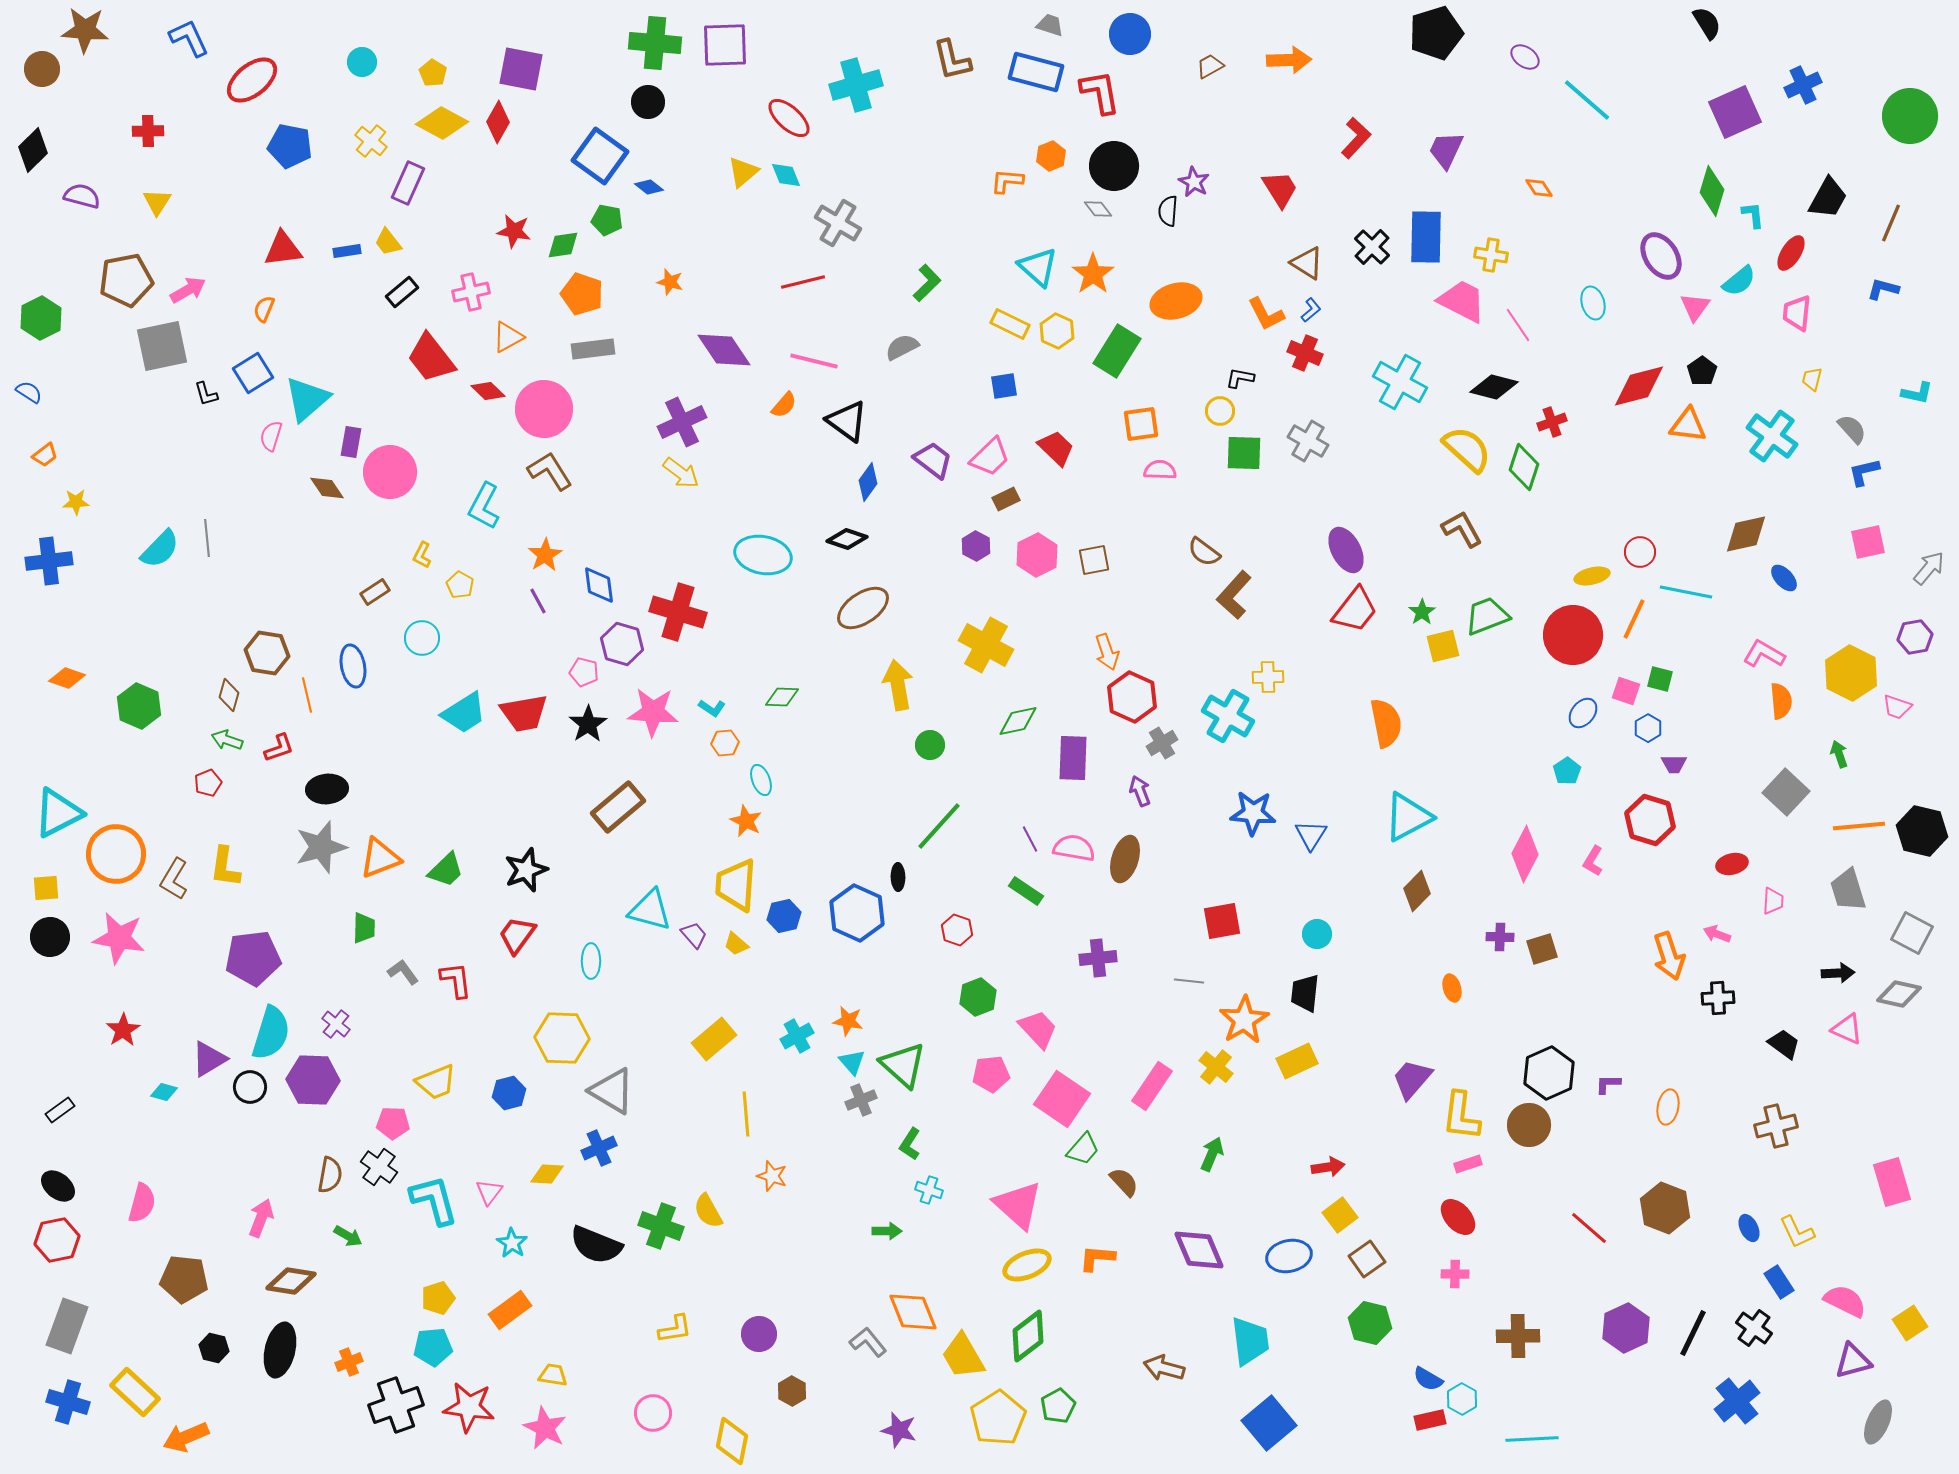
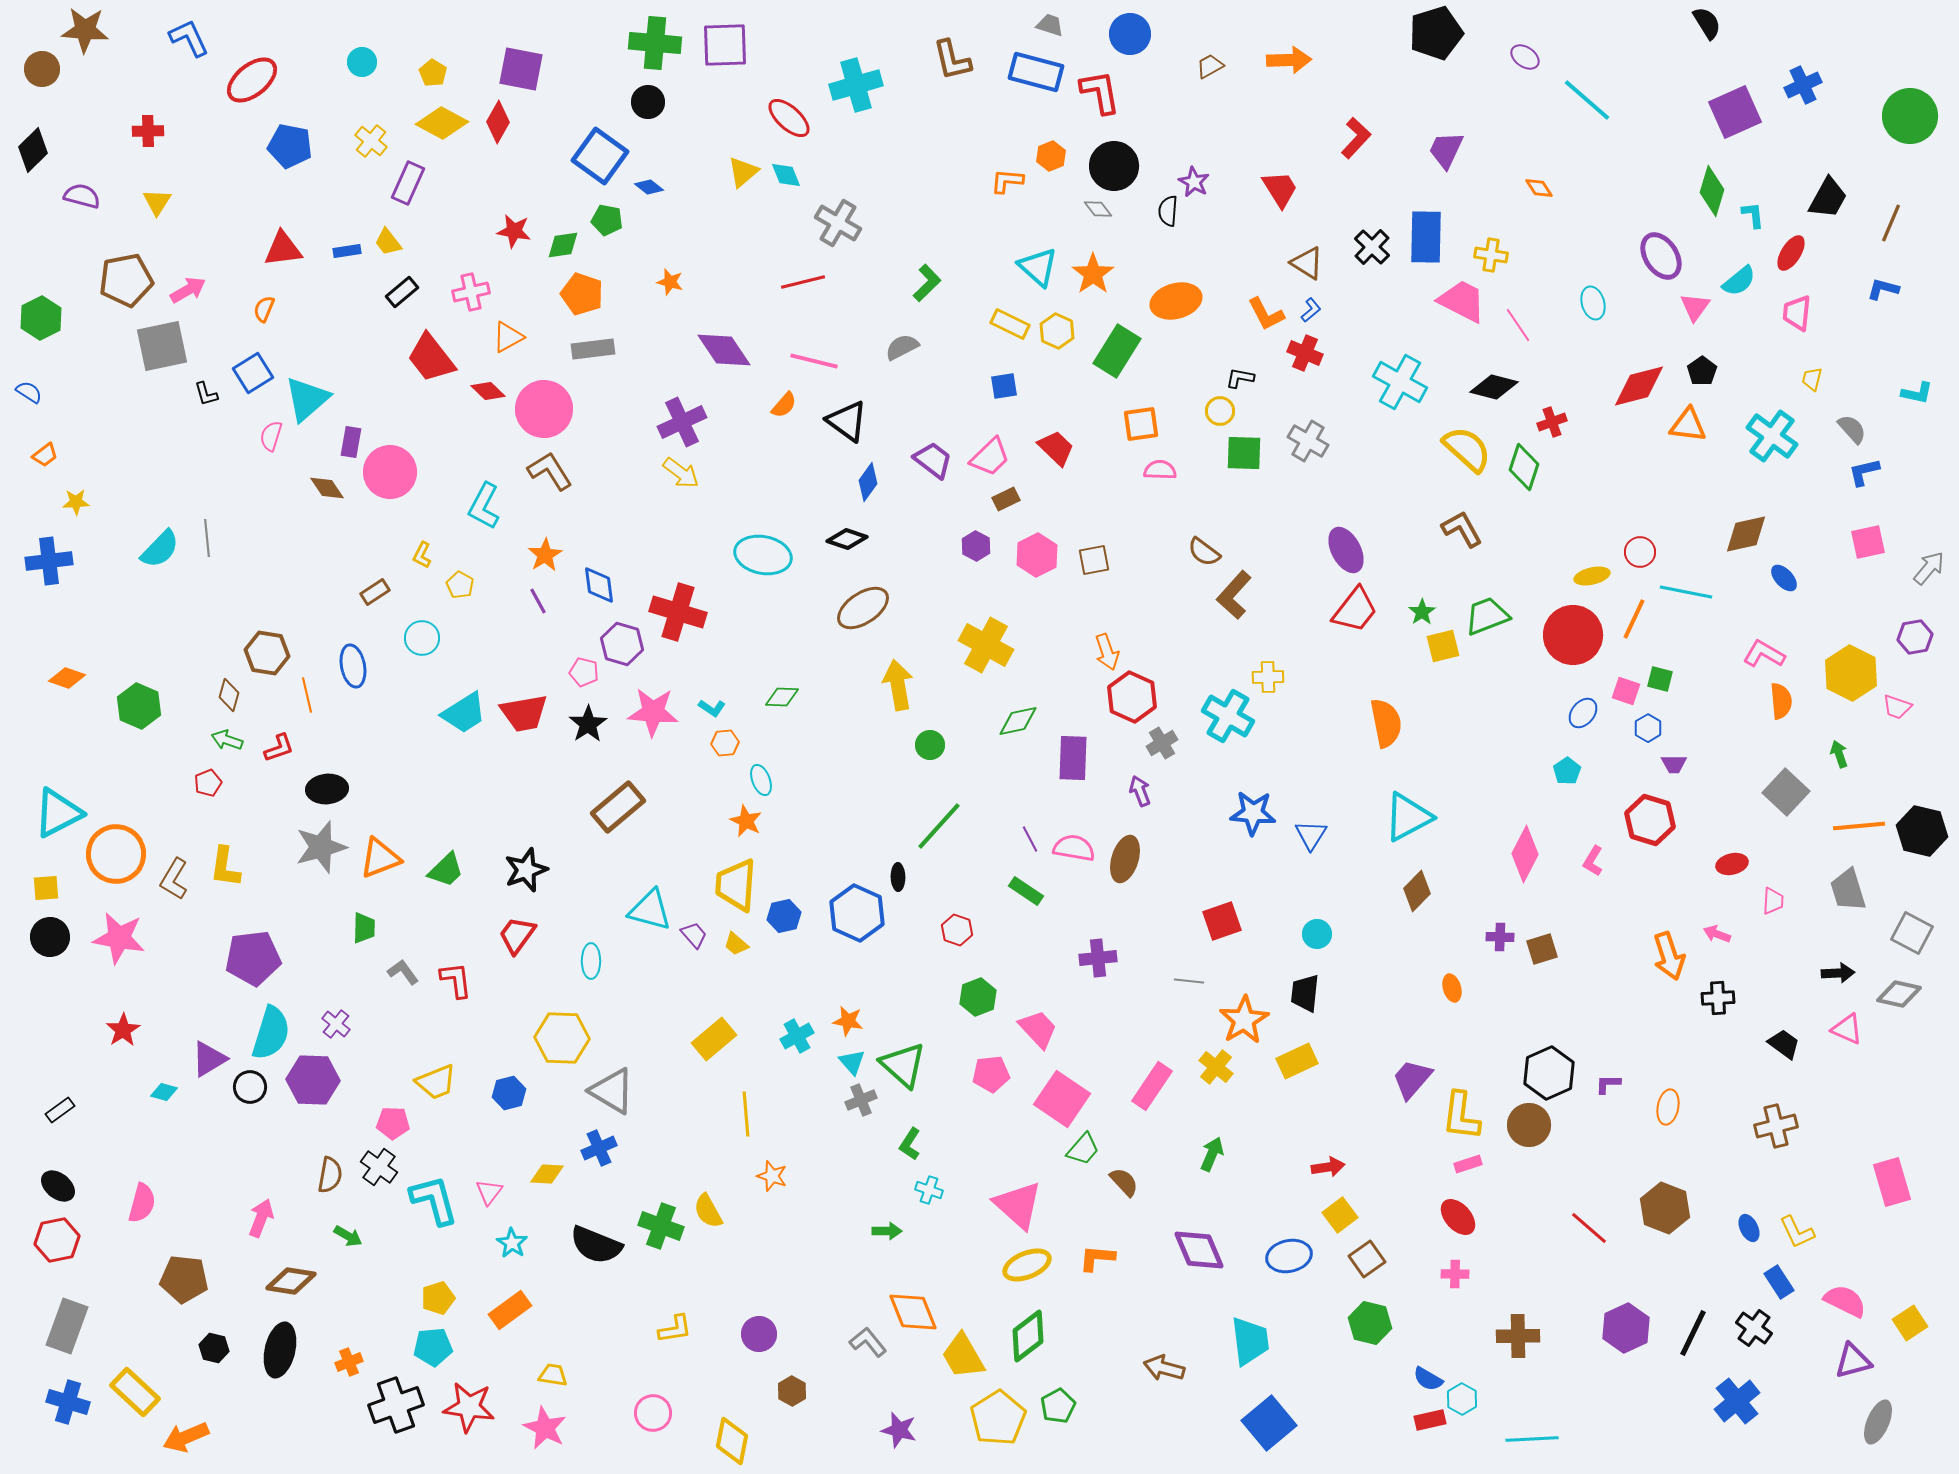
red square at (1222, 921): rotated 9 degrees counterclockwise
